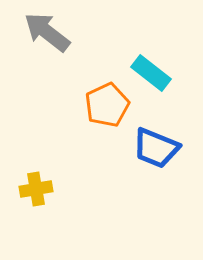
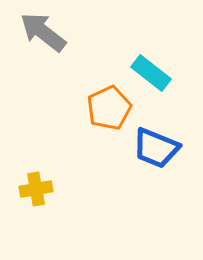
gray arrow: moved 4 px left
orange pentagon: moved 2 px right, 3 px down
